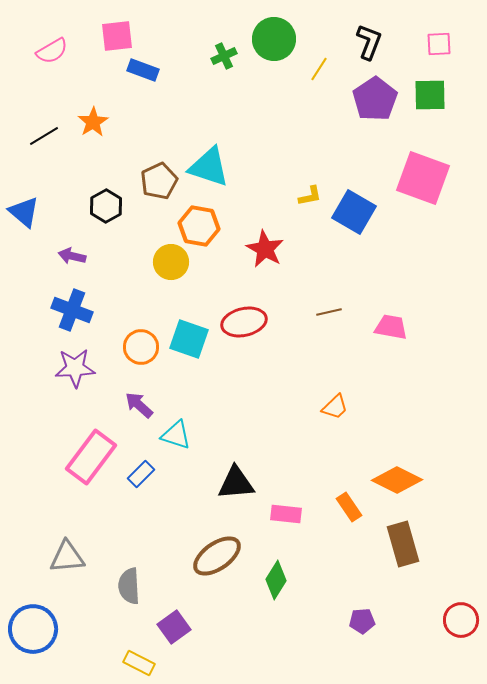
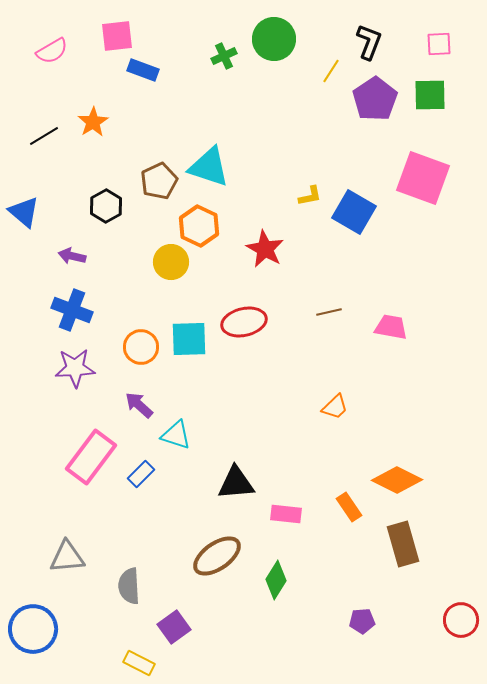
yellow line at (319, 69): moved 12 px right, 2 px down
orange hexagon at (199, 226): rotated 15 degrees clockwise
cyan square at (189, 339): rotated 21 degrees counterclockwise
